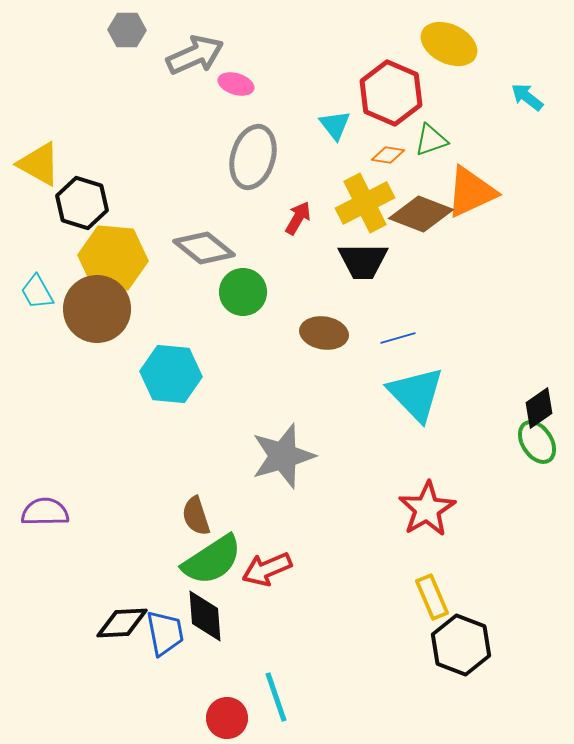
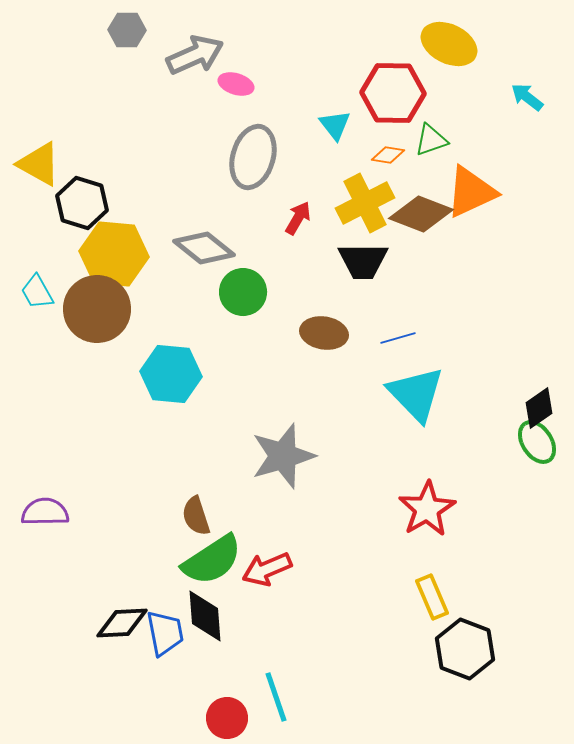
red hexagon at (391, 93): moved 2 px right; rotated 22 degrees counterclockwise
yellow hexagon at (113, 258): moved 1 px right, 4 px up
black hexagon at (461, 645): moved 4 px right, 4 px down
